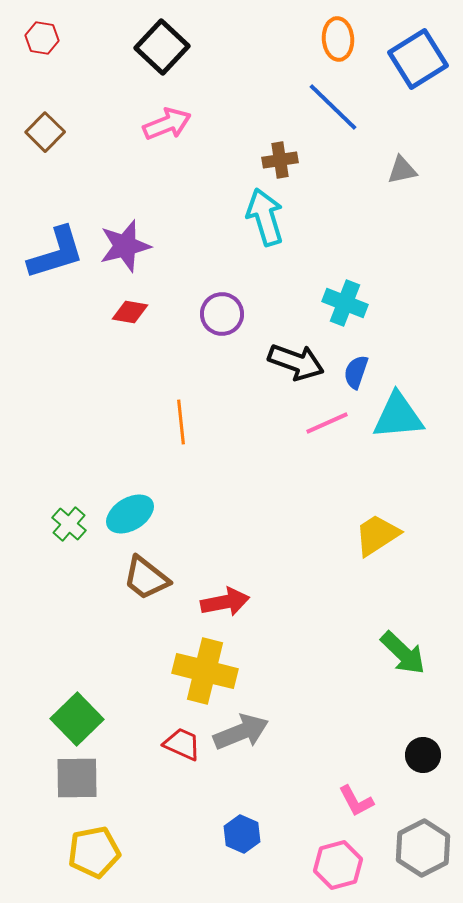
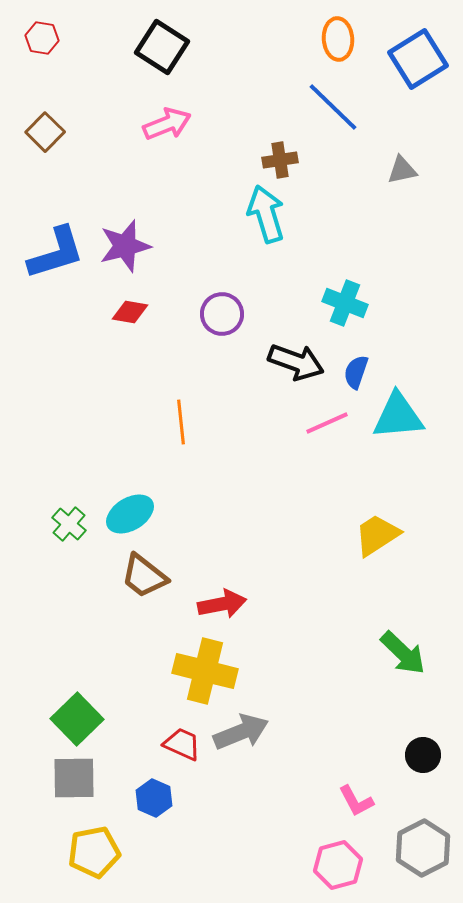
black square: rotated 10 degrees counterclockwise
cyan arrow: moved 1 px right, 3 px up
brown trapezoid: moved 2 px left, 2 px up
red arrow: moved 3 px left, 2 px down
gray square: moved 3 px left
blue hexagon: moved 88 px left, 36 px up
